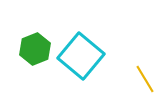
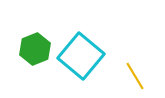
yellow line: moved 10 px left, 3 px up
